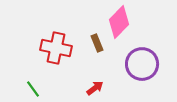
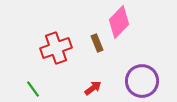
red cross: rotated 32 degrees counterclockwise
purple circle: moved 17 px down
red arrow: moved 2 px left
